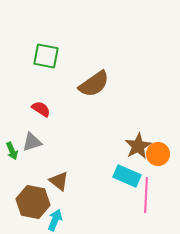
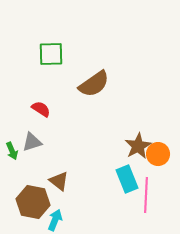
green square: moved 5 px right, 2 px up; rotated 12 degrees counterclockwise
cyan rectangle: moved 3 px down; rotated 44 degrees clockwise
